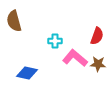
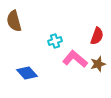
cyan cross: rotated 16 degrees counterclockwise
pink L-shape: moved 1 px down
brown star: rotated 21 degrees counterclockwise
blue diamond: rotated 35 degrees clockwise
